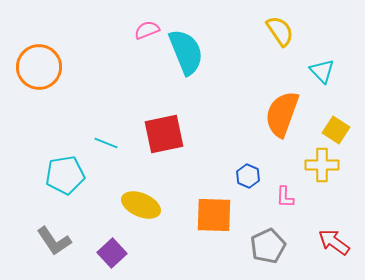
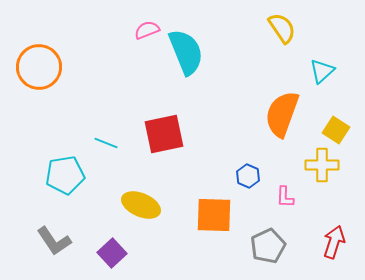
yellow semicircle: moved 2 px right, 3 px up
cyan triangle: rotated 32 degrees clockwise
red arrow: rotated 72 degrees clockwise
